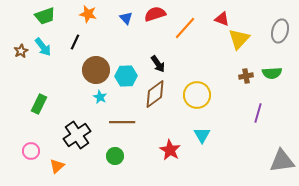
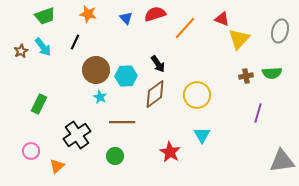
red star: moved 2 px down
